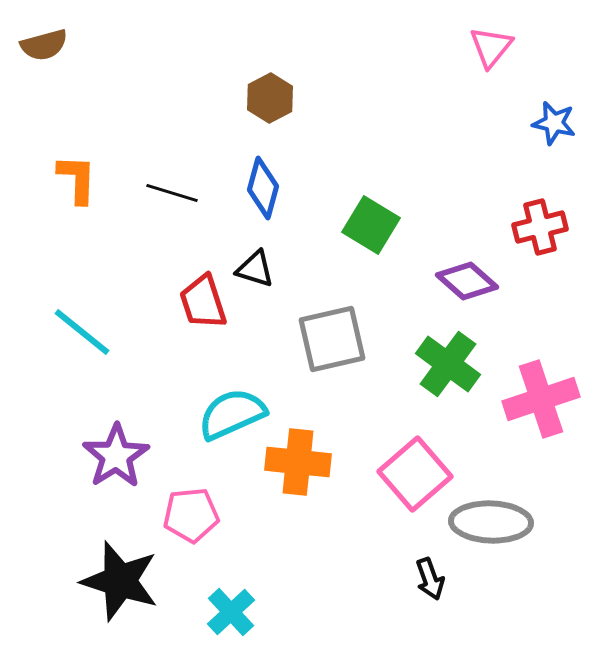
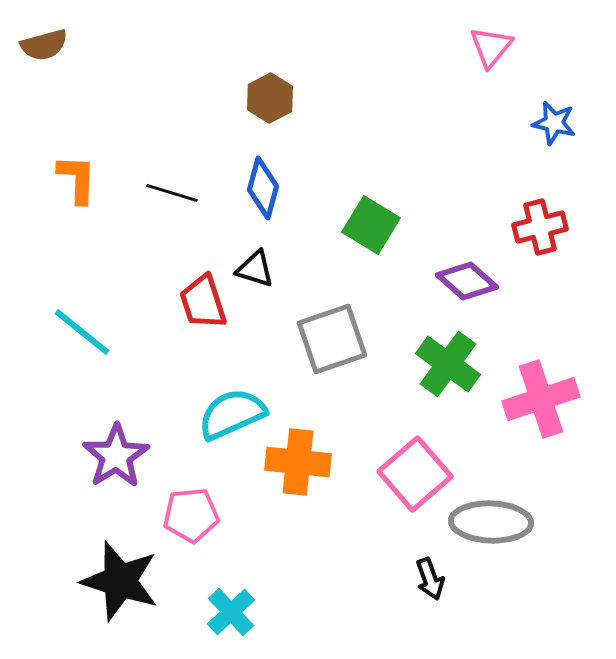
gray square: rotated 6 degrees counterclockwise
